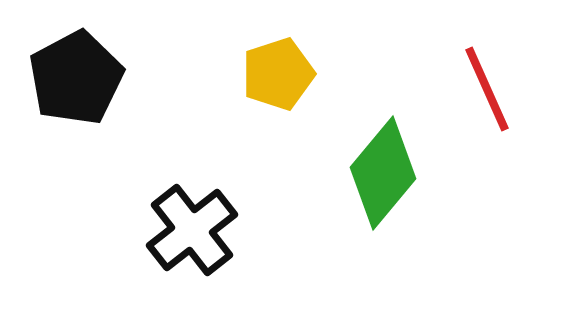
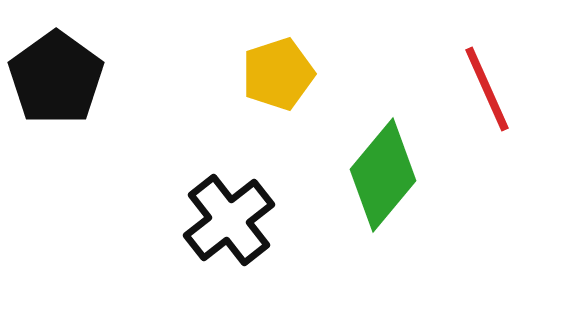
black pentagon: moved 20 px left; rotated 8 degrees counterclockwise
green diamond: moved 2 px down
black cross: moved 37 px right, 10 px up
